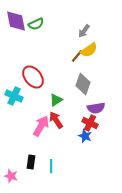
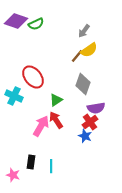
purple diamond: rotated 60 degrees counterclockwise
red cross: moved 1 px up; rotated 28 degrees clockwise
pink star: moved 2 px right, 1 px up
